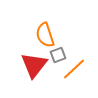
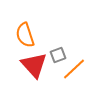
orange semicircle: moved 20 px left
red triangle: rotated 20 degrees counterclockwise
